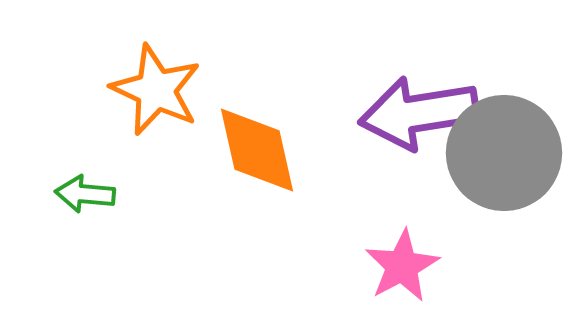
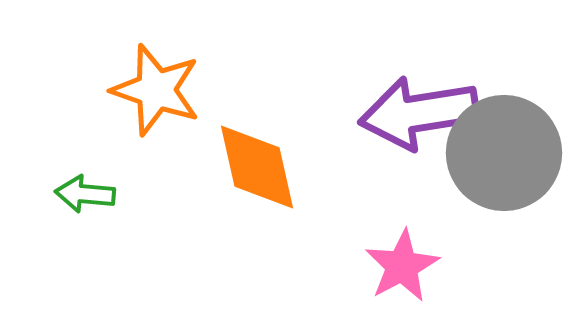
orange star: rotated 6 degrees counterclockwise
orange diamond: moved 17 px down
